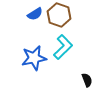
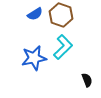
brown hexagon: moved 2 px right
